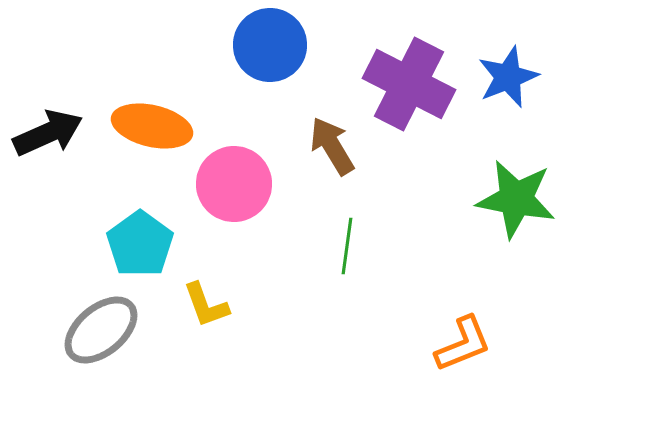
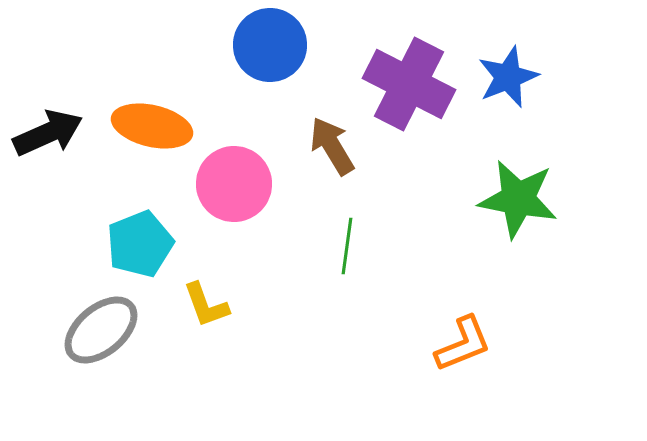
green star: moved 2 px right
cyan pentagon: rotated 14 degrees clockwise
